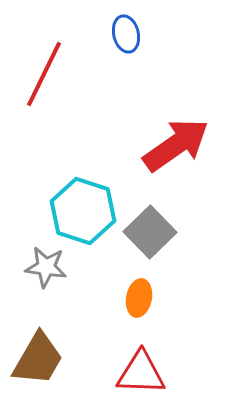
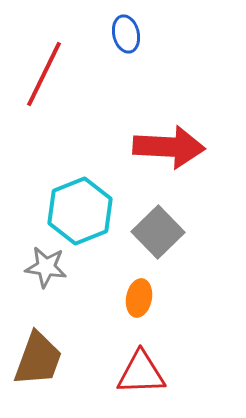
red arrow: moved 7 px left, 2 px down; rotated 38 degrees clockwise
cyan hexagon: moved 3 px left; rotated 20 degrees clockwise
gray square: moved 8 px right
brown trapezoid: rotated 10 degrees counterclockwise
red triangle: rotated 4 degrees counterclockwise
